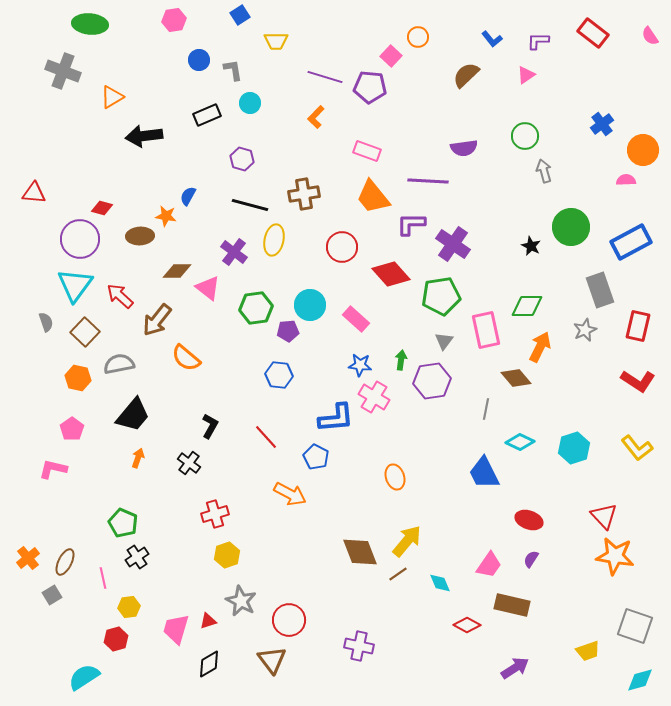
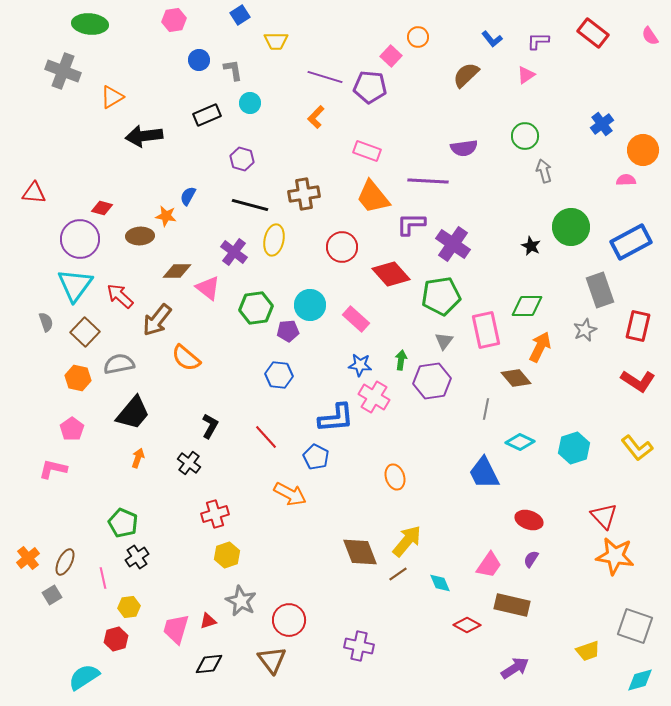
black trapezoid at (133, 415): moved 2 px up
black diamond at (209, 664): rotated 24 degrees clockwise
